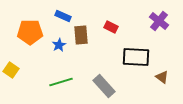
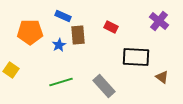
brown rectangle: moved 3 px left
